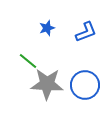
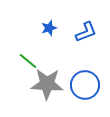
blue star: moved 2 px right
